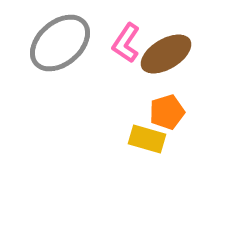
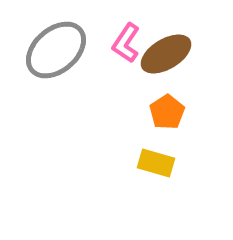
gray ellipse: moved 4 px left, 7 px down
orange pentagon: rotated 16 degrees counterclockwise
yellow rectangle: moved 9 px right, 24 px down
